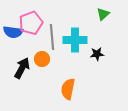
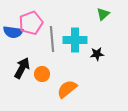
gray line: moved 2 px down
orange circle: moved 15 px down
orange semicircle: moved 1 px left; rotated 40 degrees clockwise
